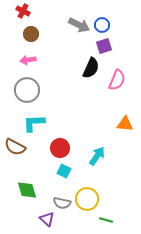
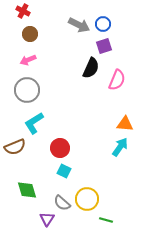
blue circle: moved 1 px right, 1 px up
brown circle: moved 1 px left
pink arrow: rotated 14 degrees counterclockwise
cyan L-shape: rotated 30 degrees counterclockwise
brown semicircle: rotated 50 degrees counterclockwise
cyan arrow: moved 23 px right, 9 px up
gray semicircle: rotated 30 degrees clockwise
purple triangle: rotated 21 degrees clockwise
